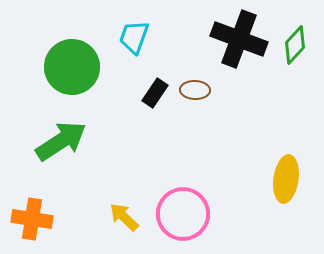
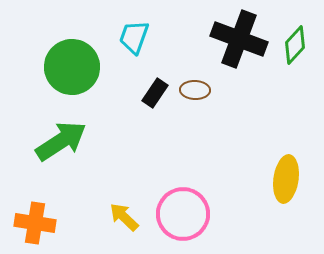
orange cross: moved 3 px right, 4 px down
